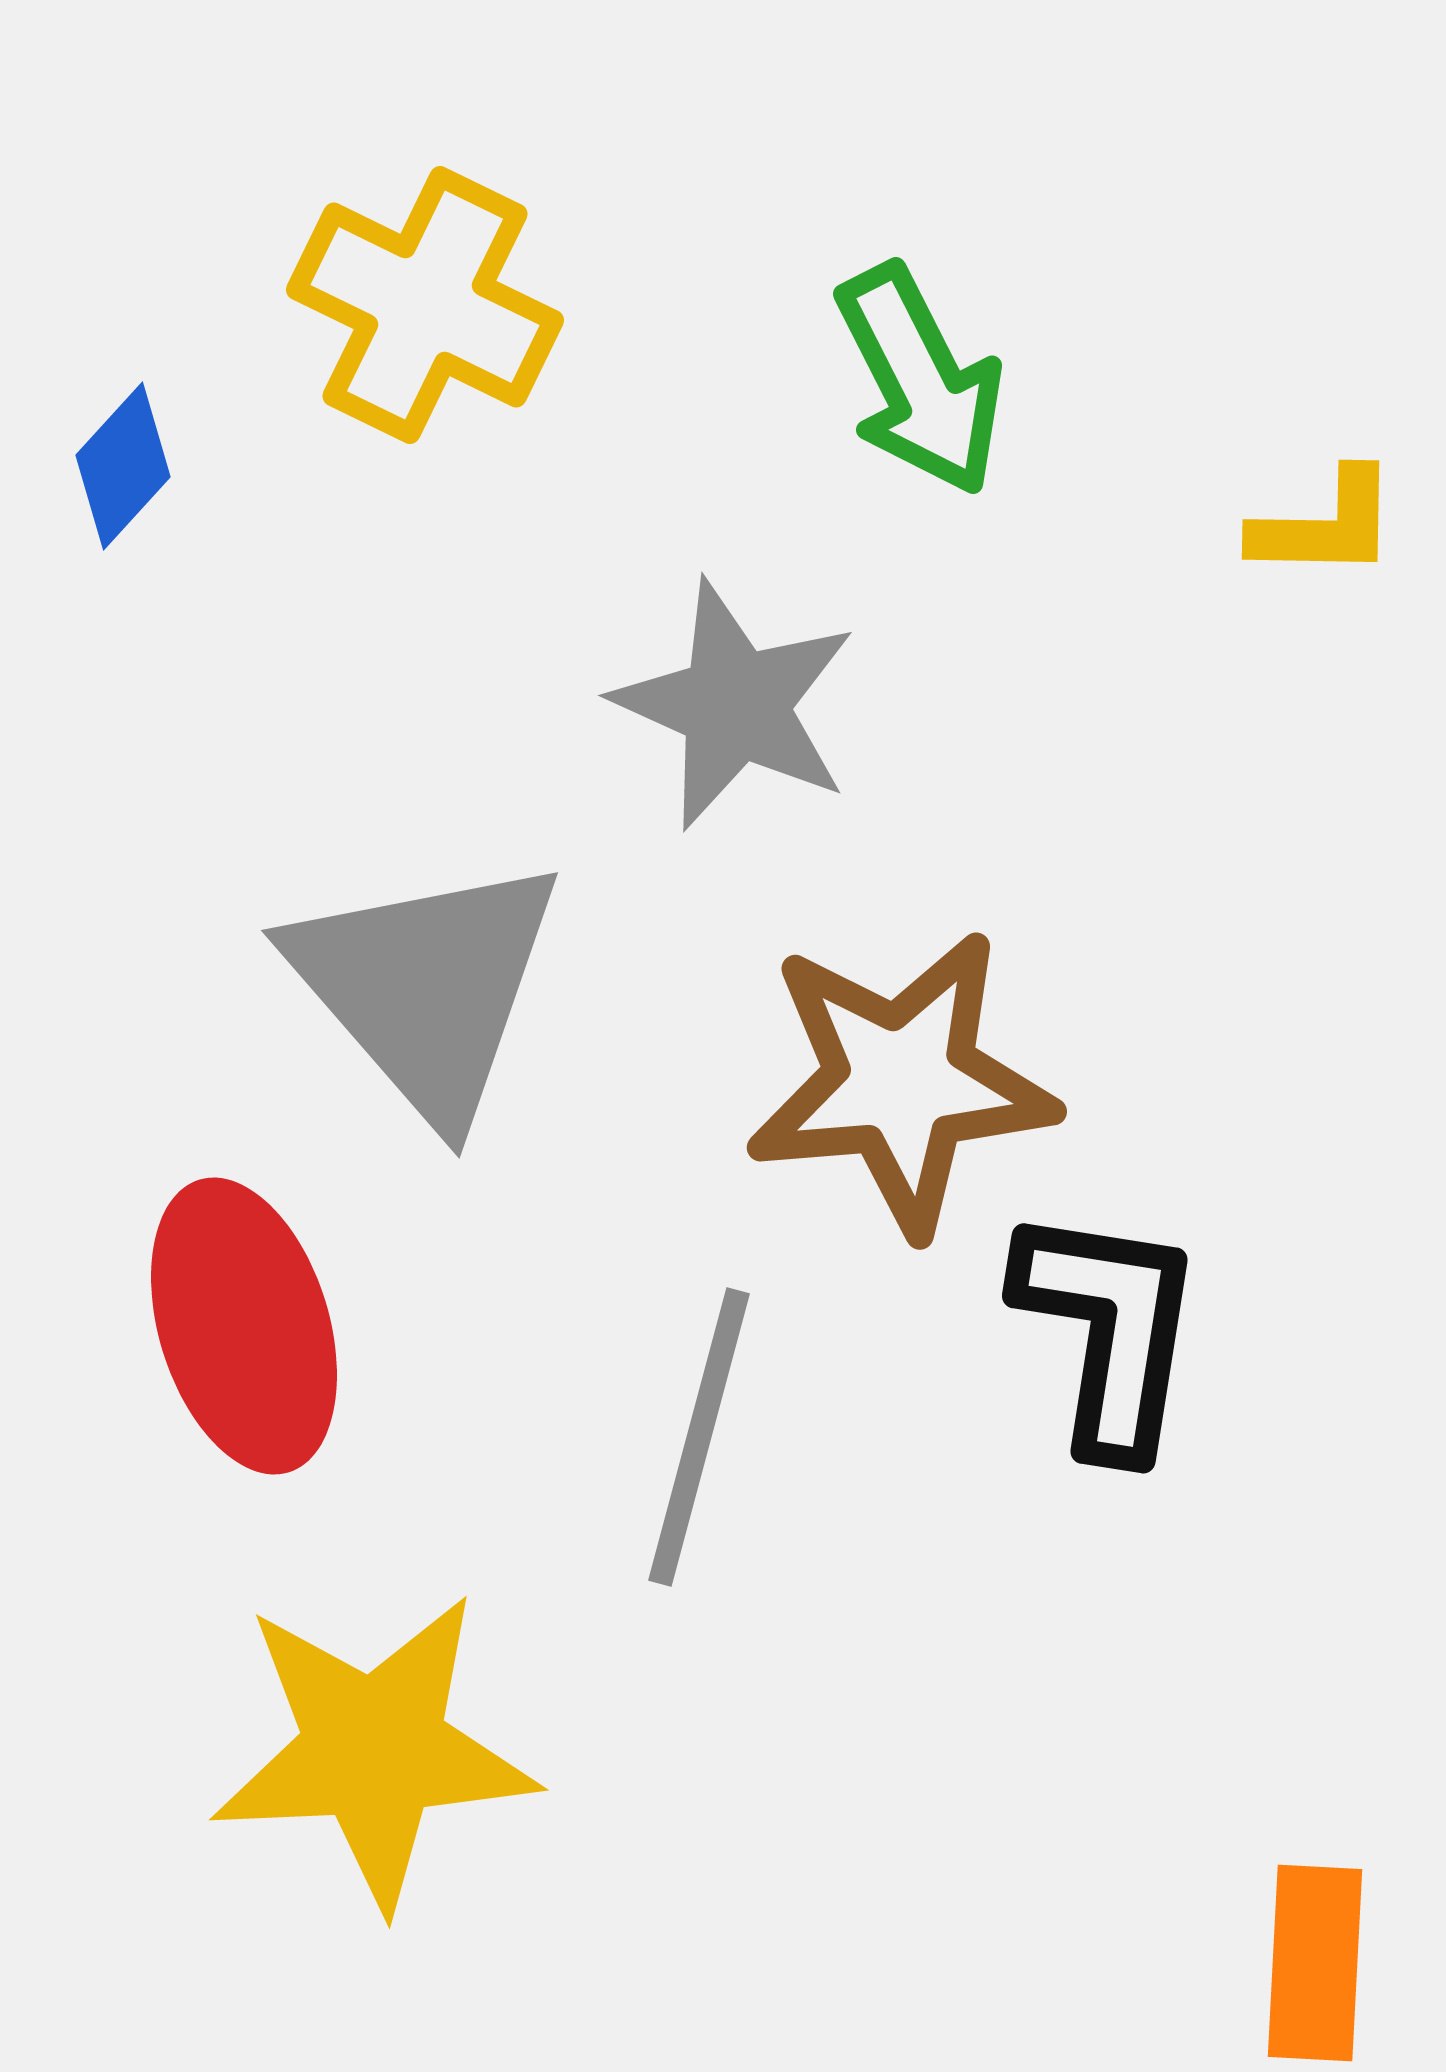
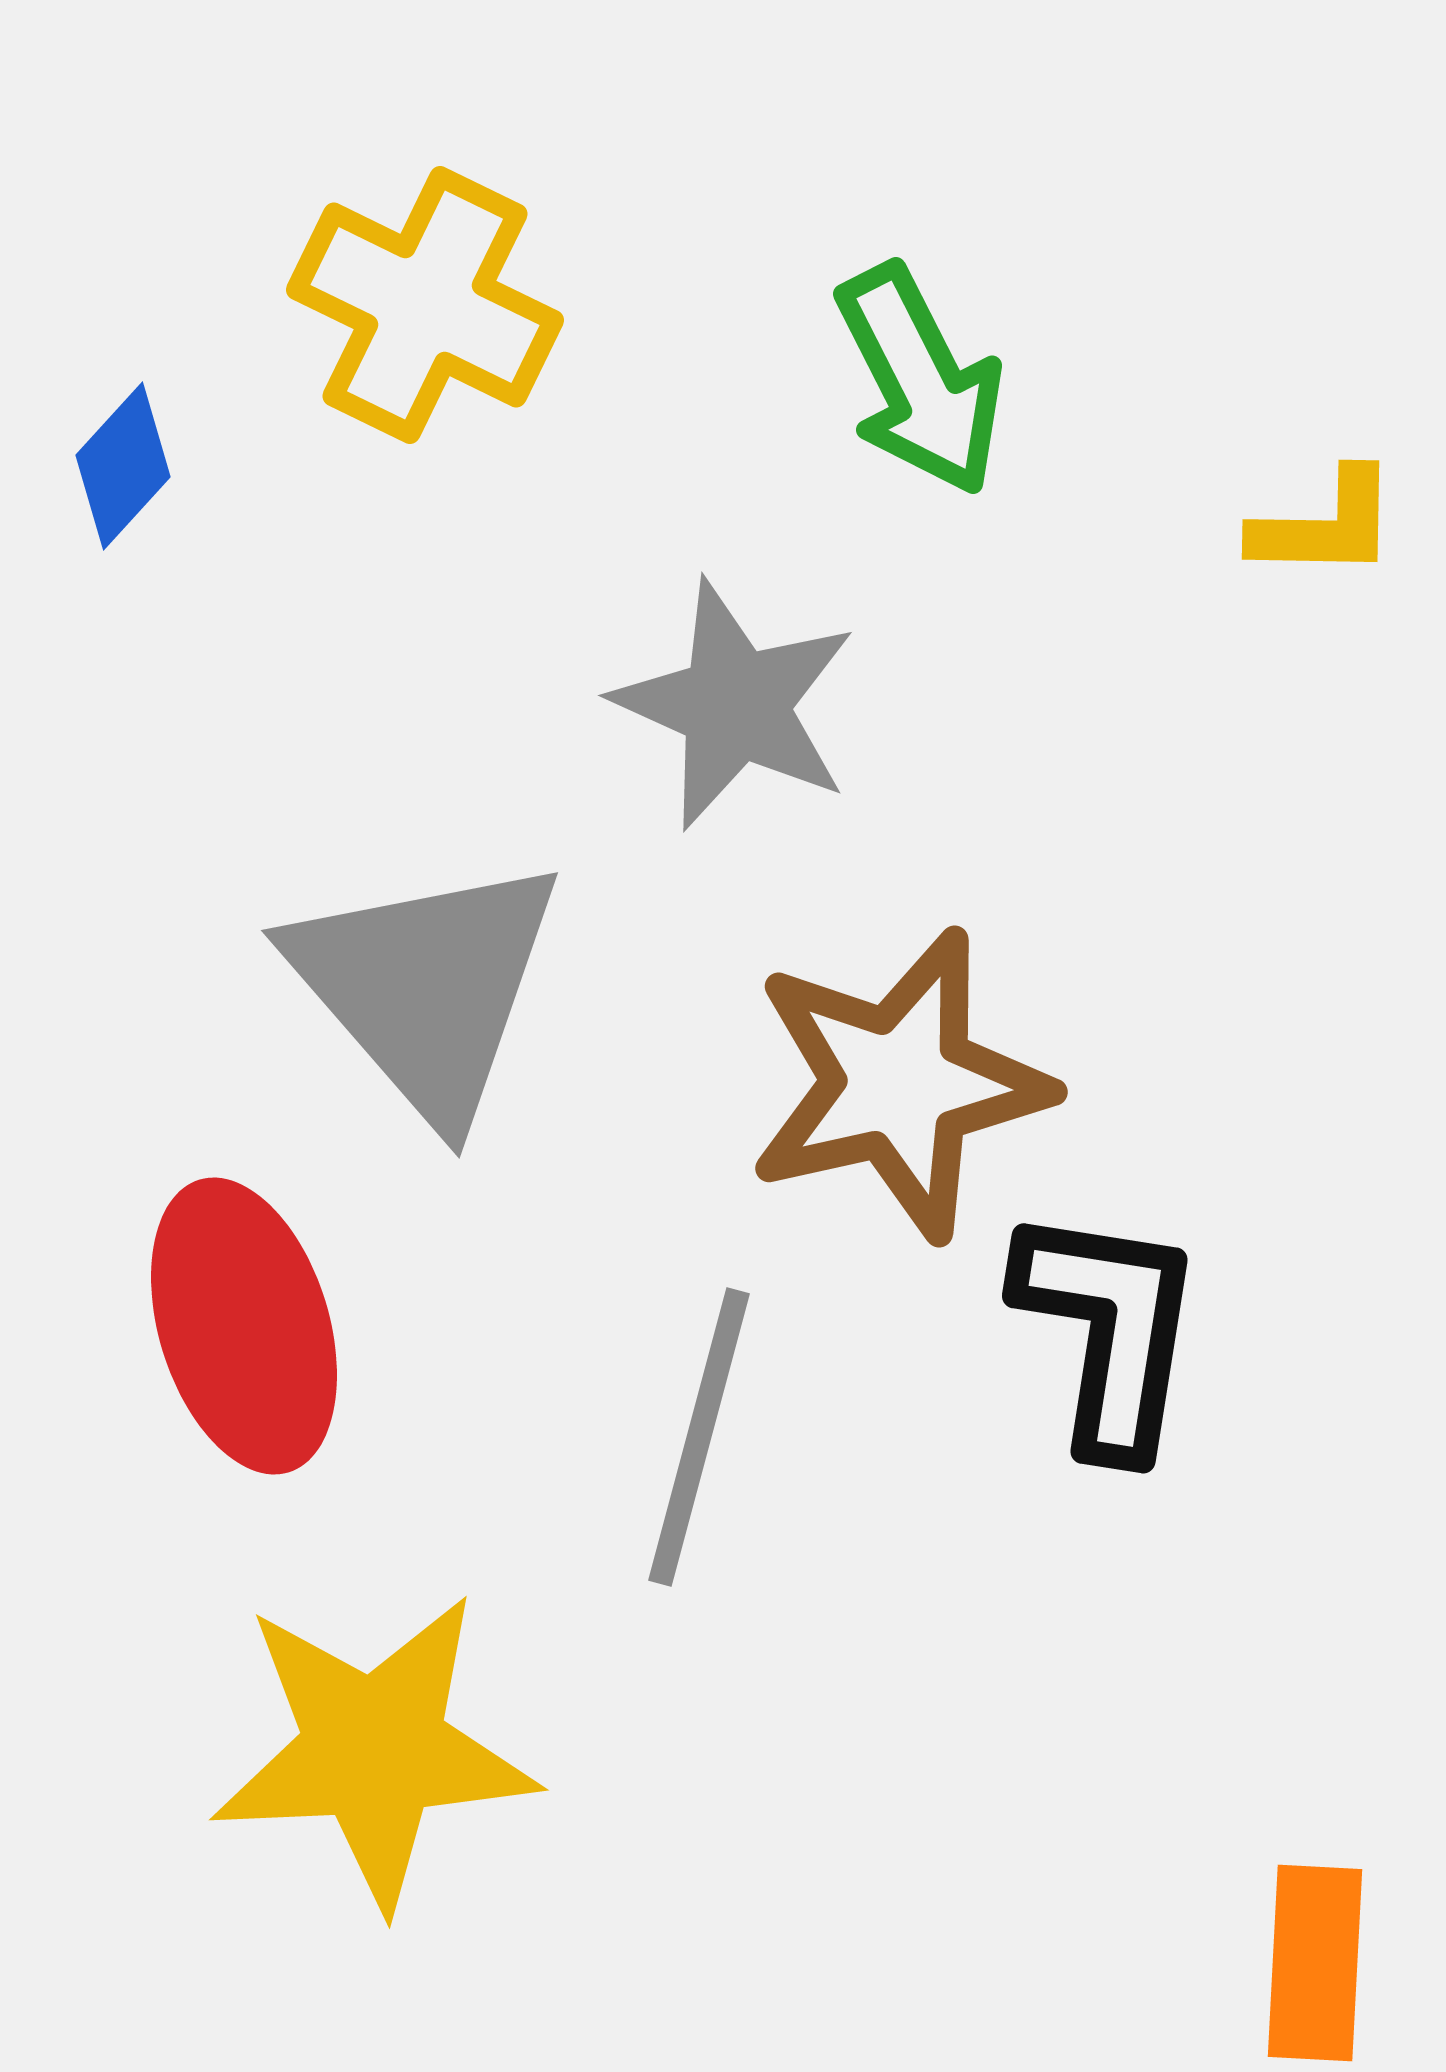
brown star: moved 2 px left, 2 px down; rotated 8 degrees counterclockwise
